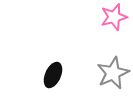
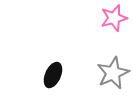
pink star: moved 1 px down
